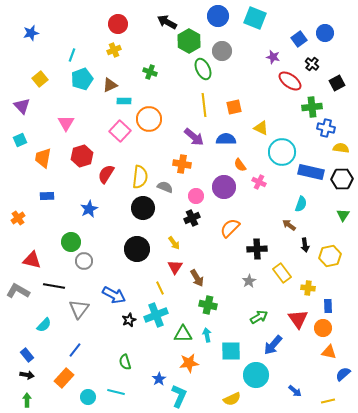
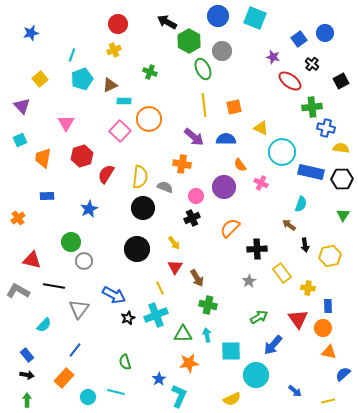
black square at (337, 83): moved 4 px right, 2 px up
pink cross at (259, 182): moved 2 px right, 1 px down
black star at (129, 320): moved 1 px left, 2 px up
